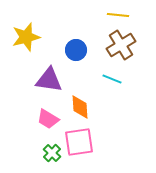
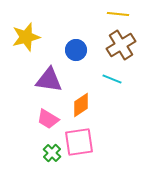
yellow line: moved 1 px up
orange diamond: moved 1 px right, 2 px up; rotated 60 degrees clockwise
